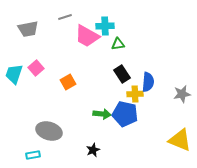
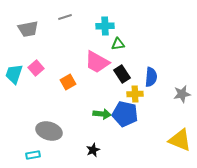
pink trapezoid: moved 10 px right, 26 px down
blue semicircle: moved 3 px right, 5 px up
